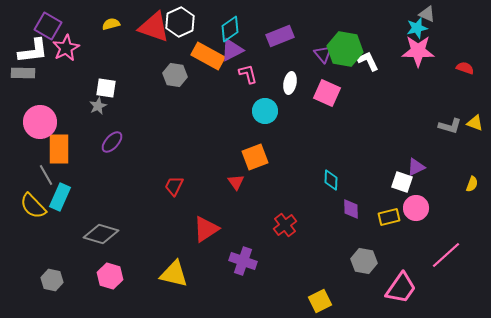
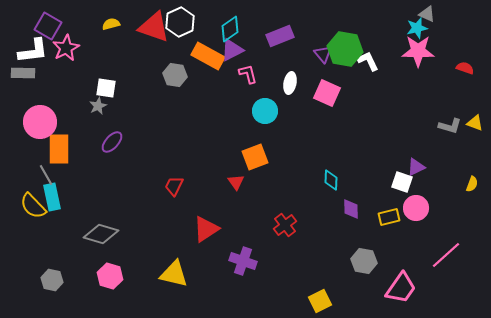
cyan rectangle at (60, 197): moved 8 px left; rotated 36 degrees counterclockwise
